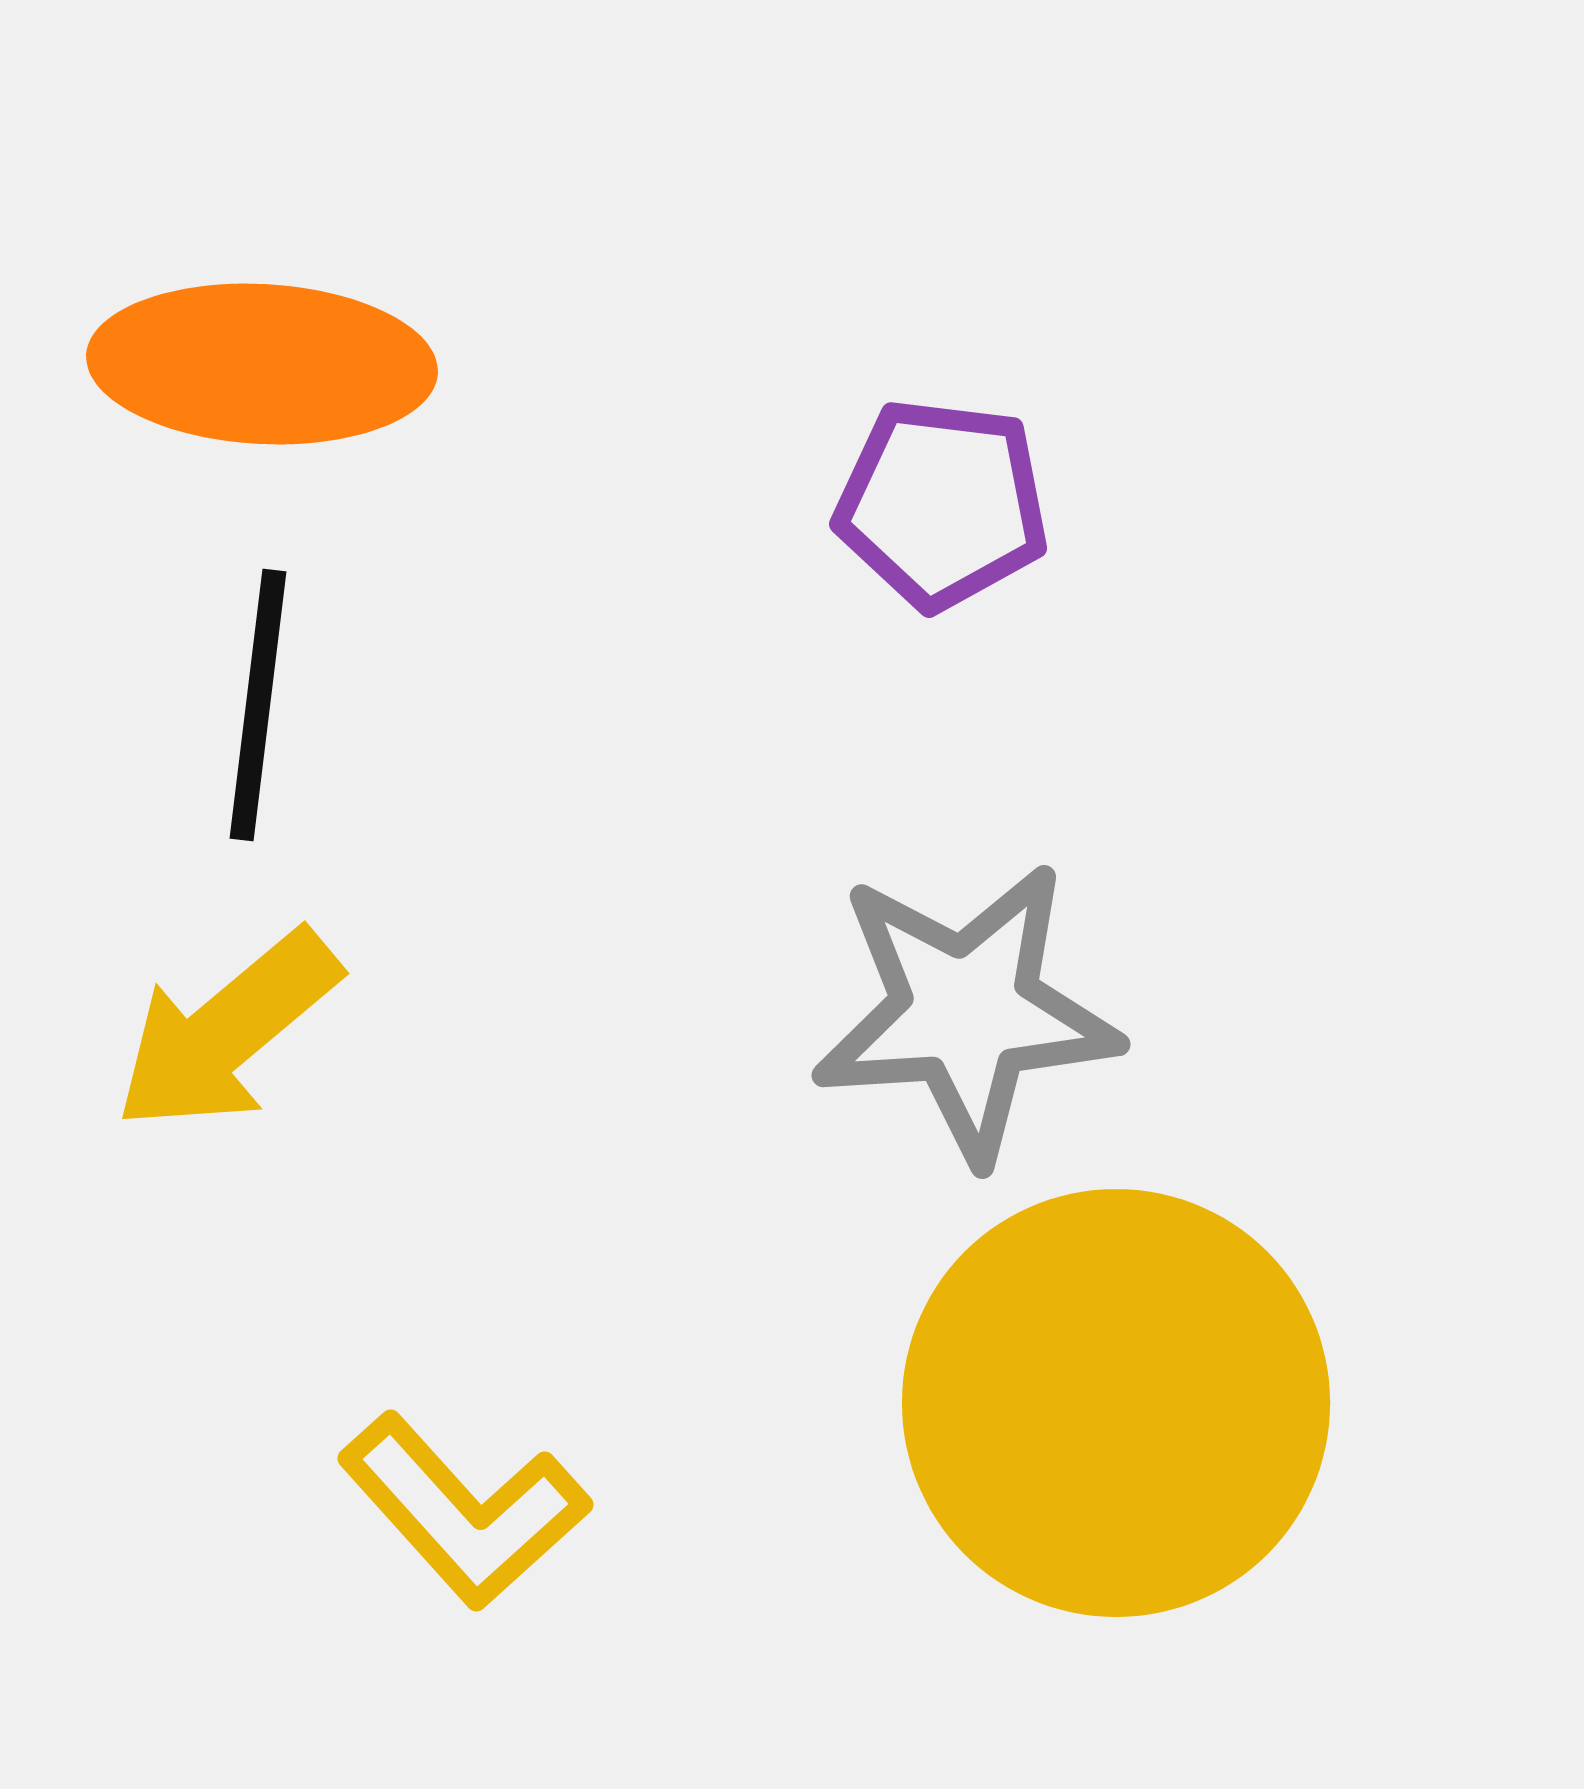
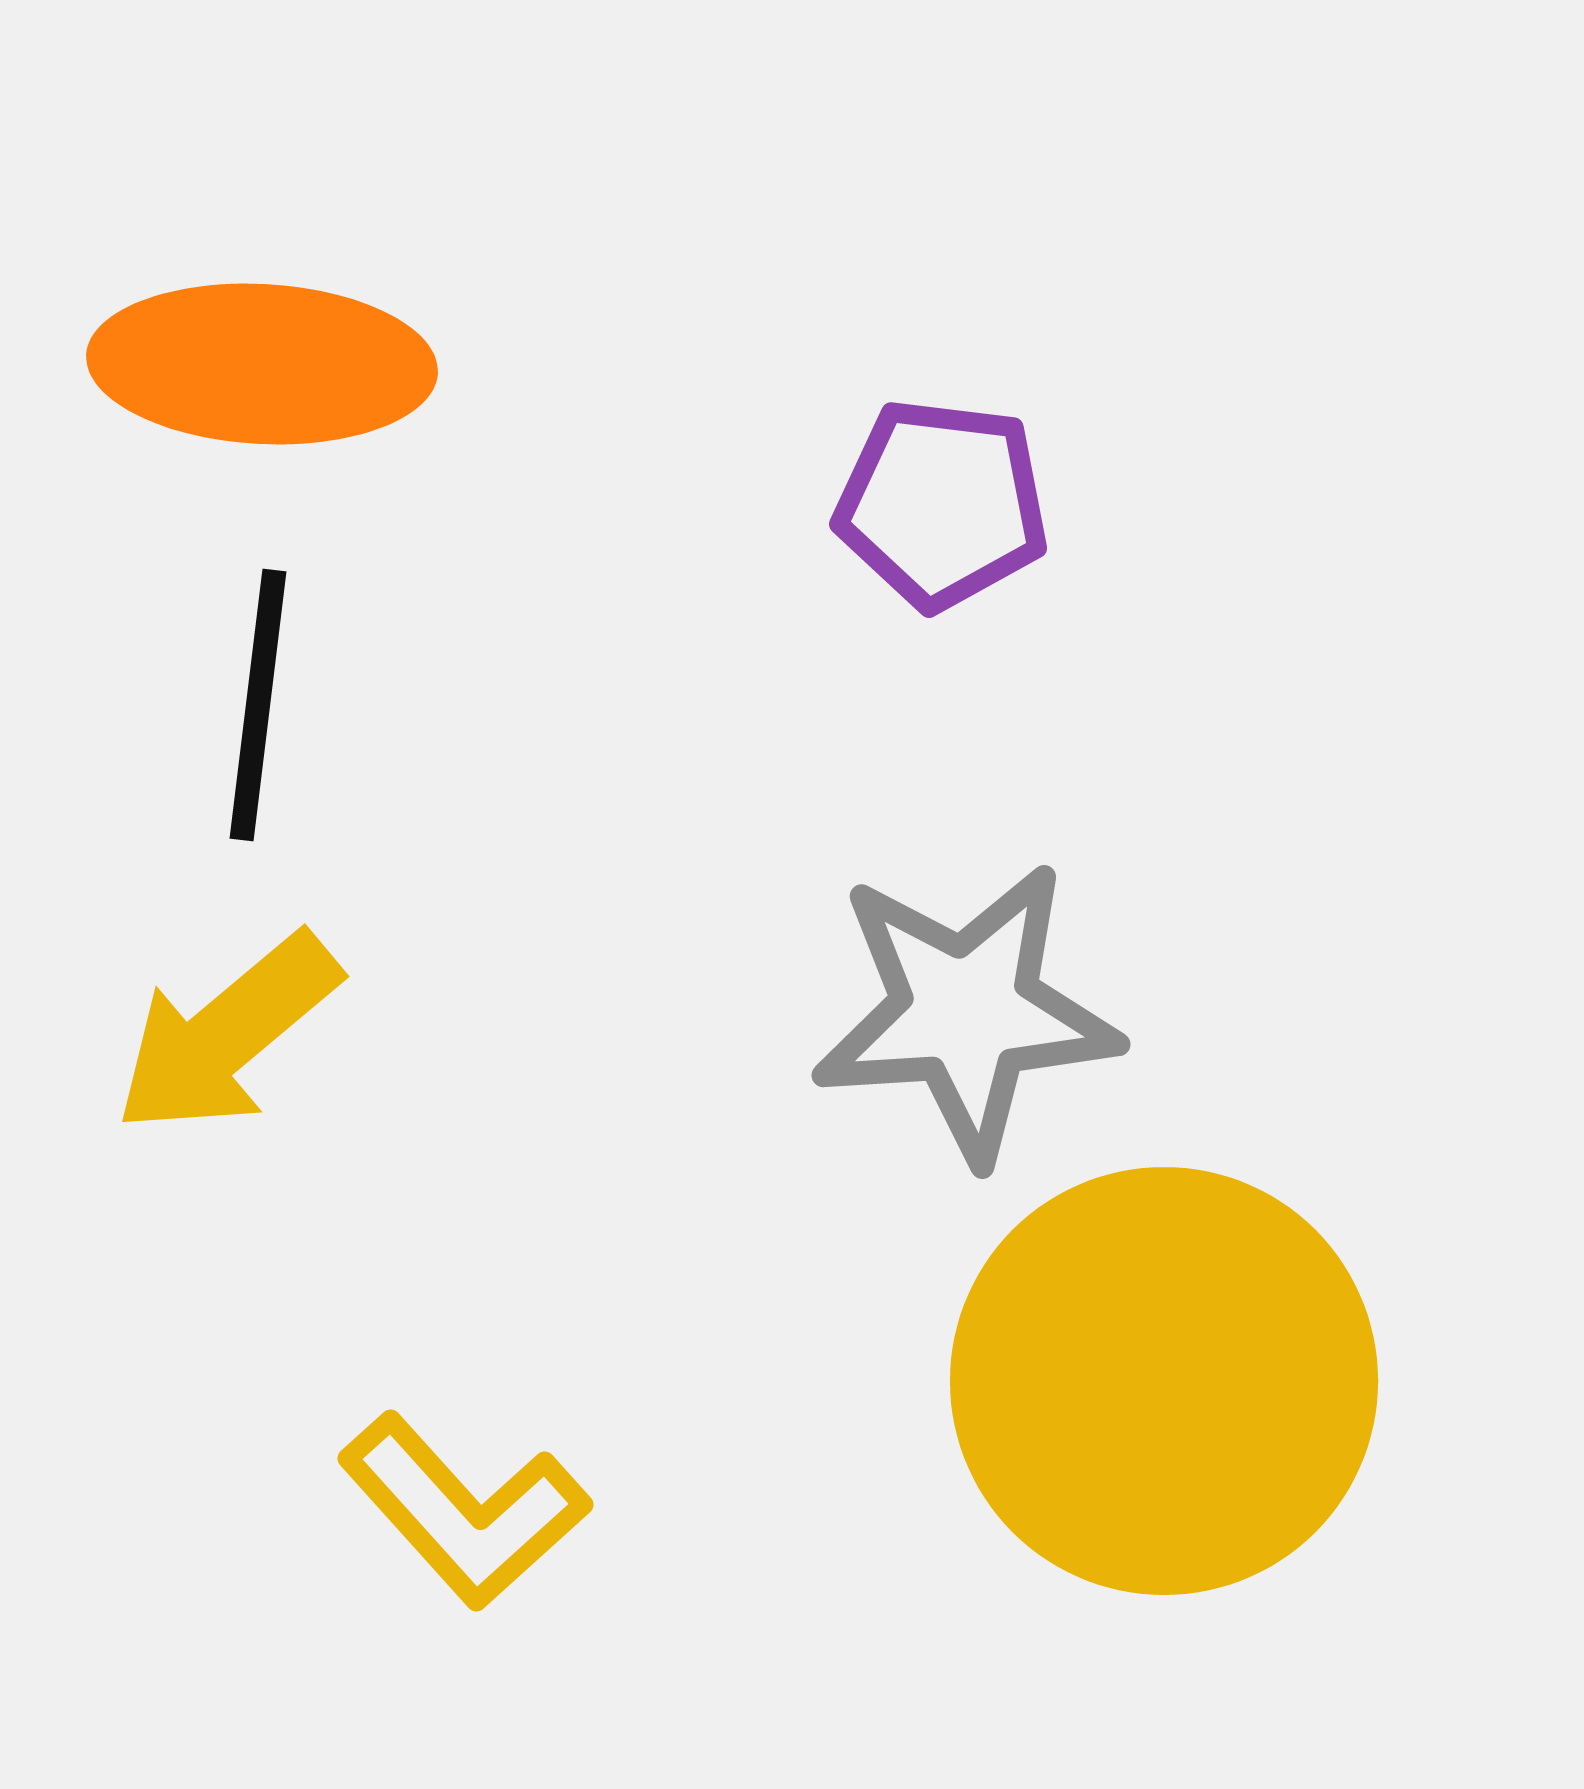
yellow arrow: moved 3 px down
yellow circle: moved 48 px right, 22 px up
